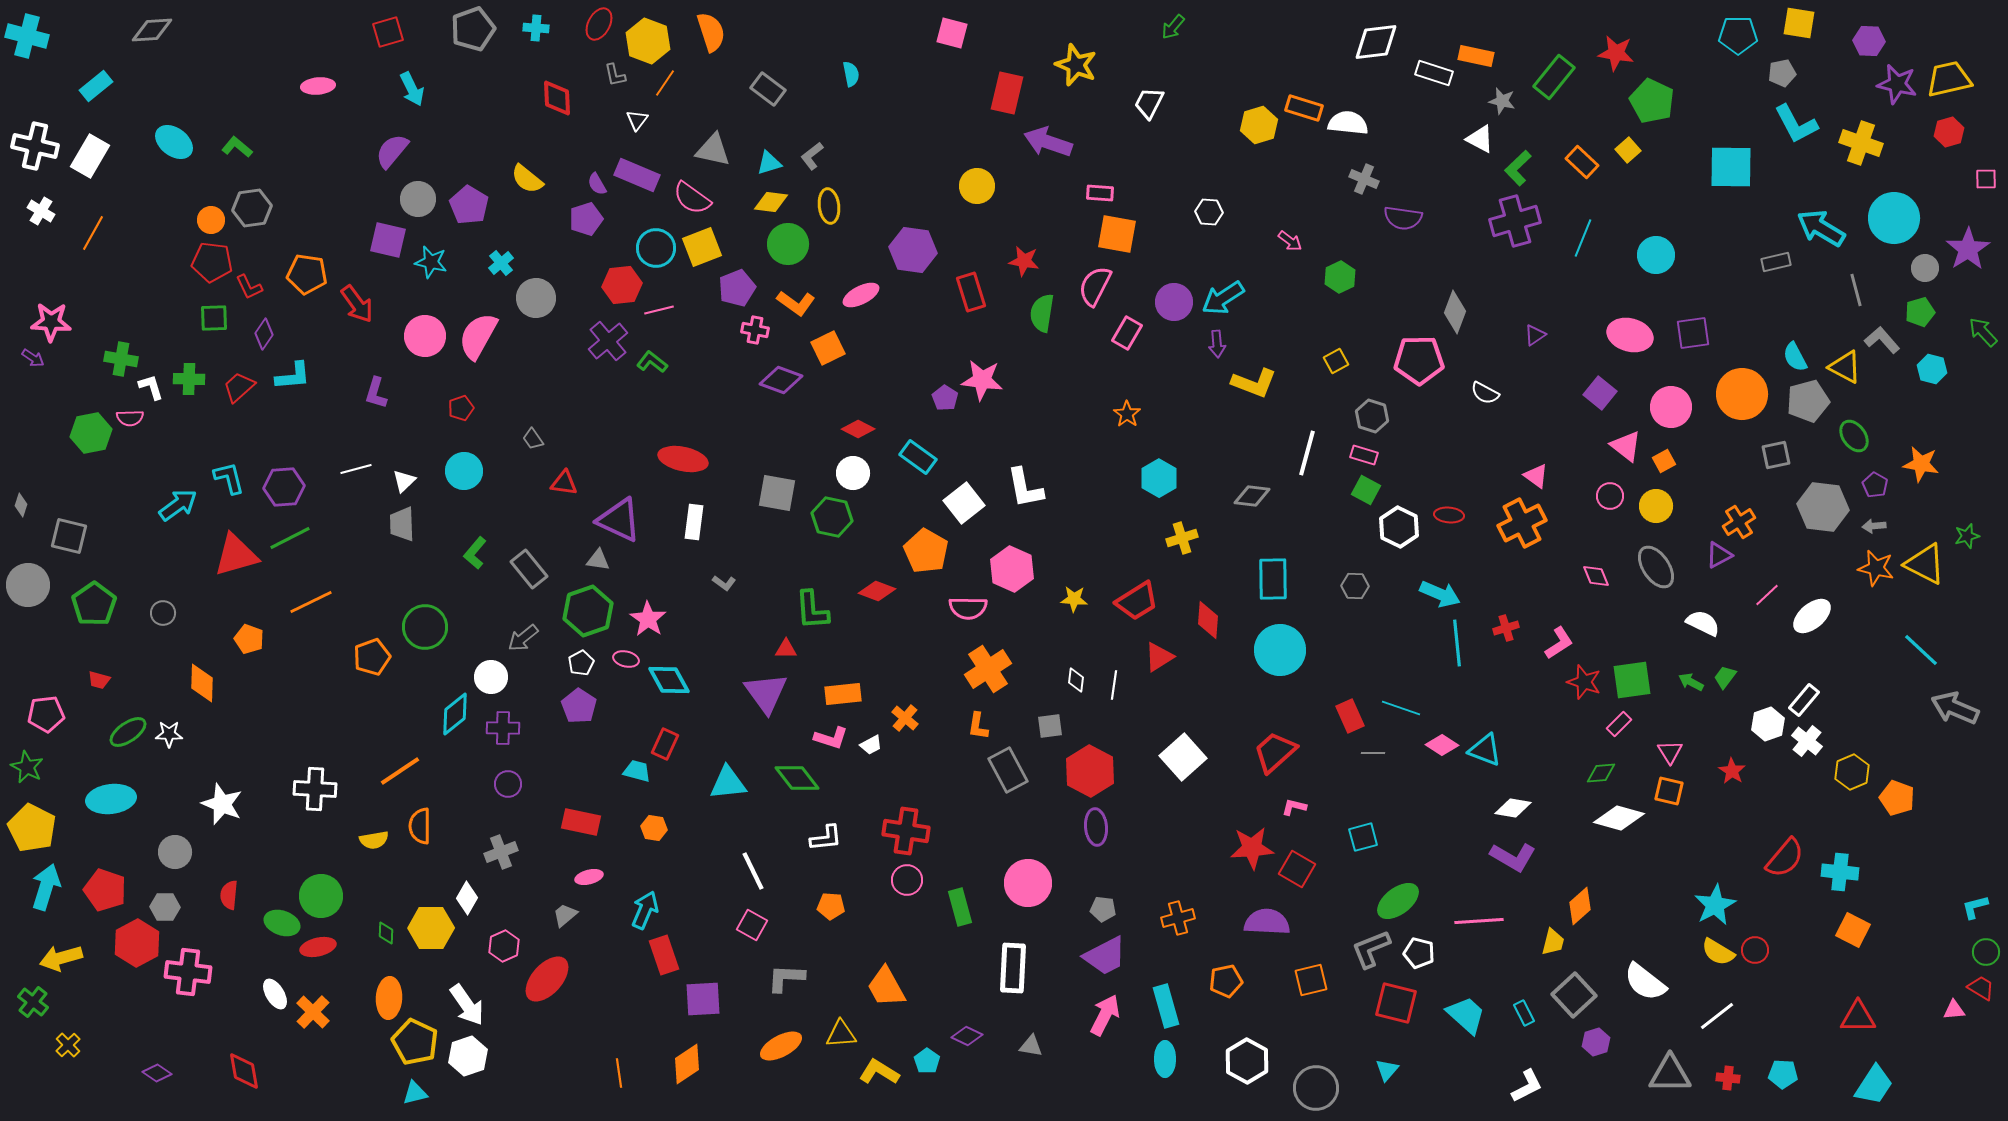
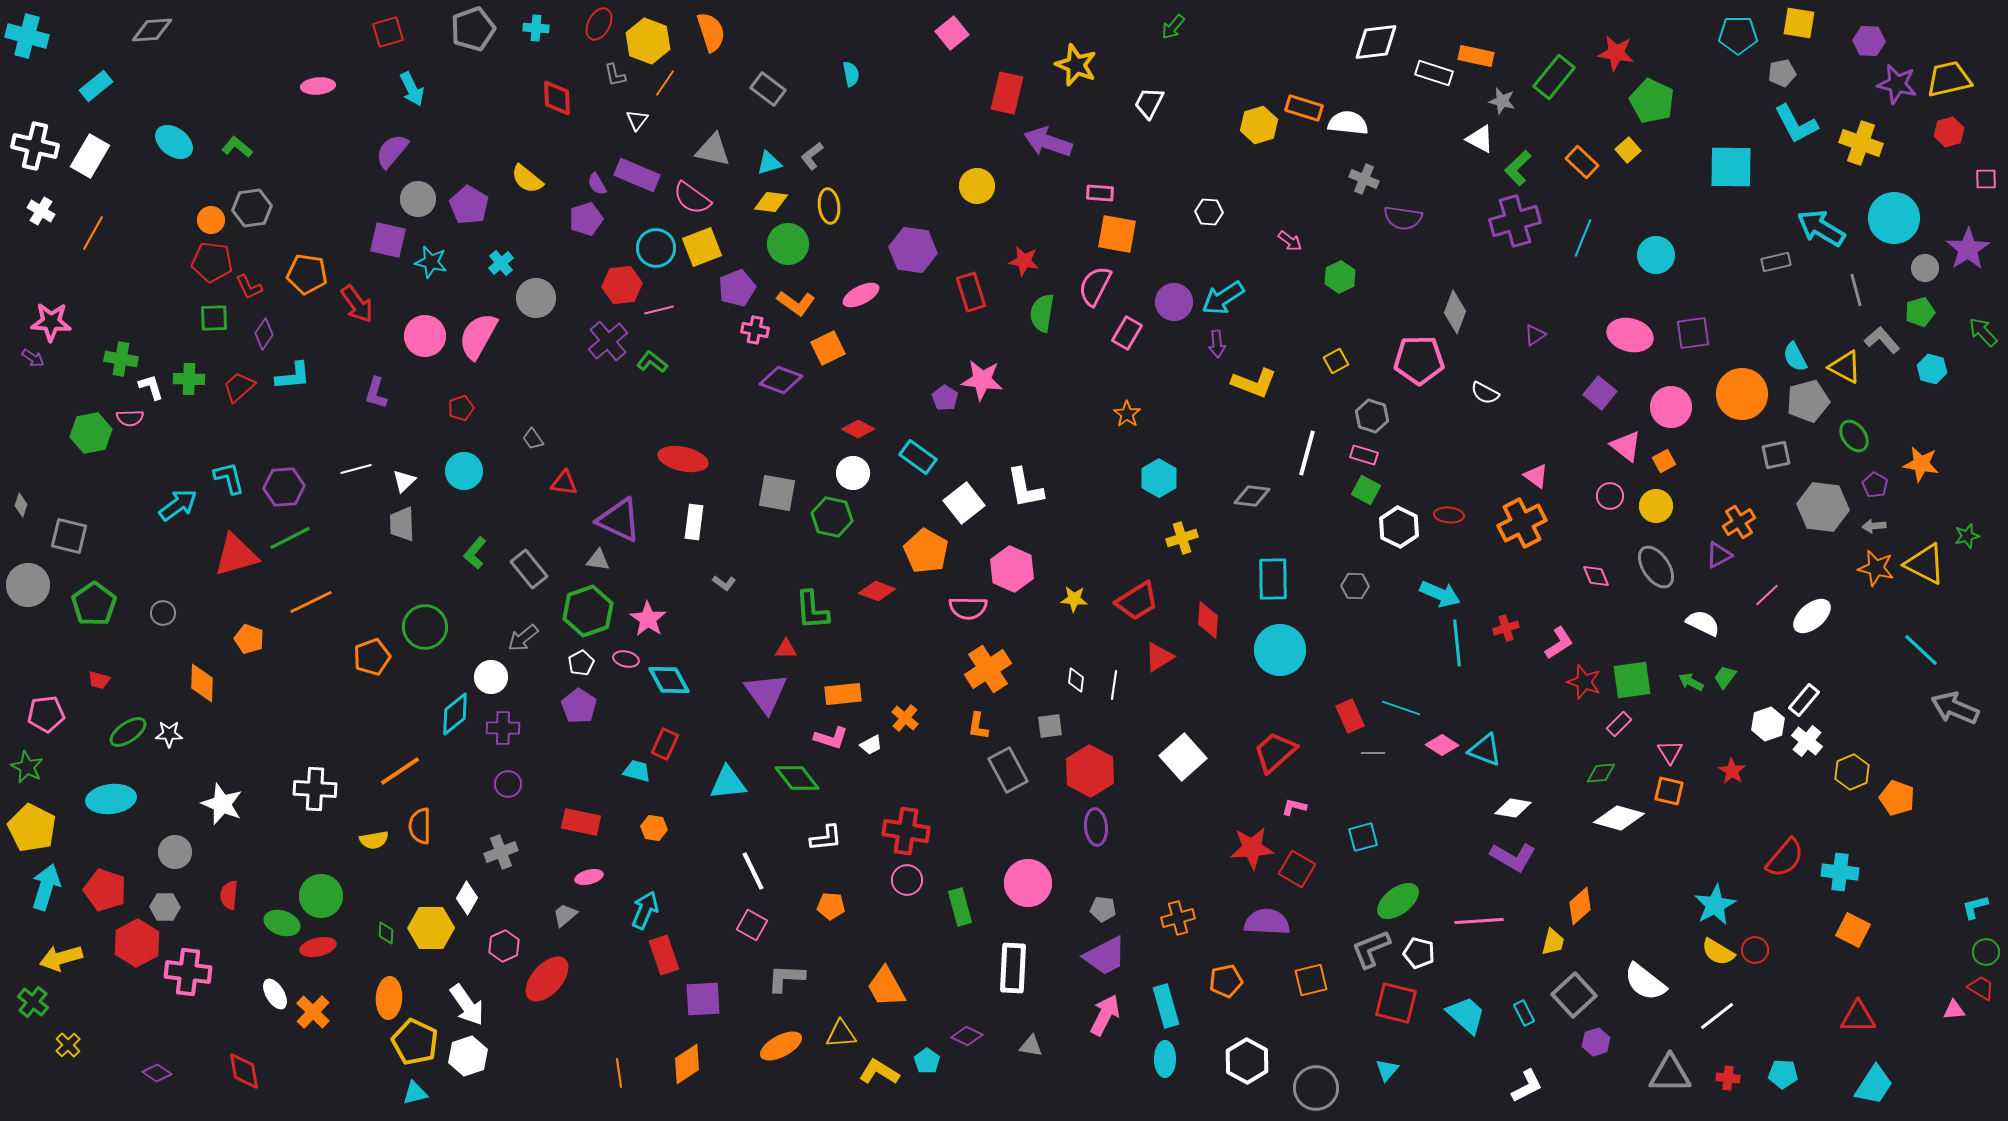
pink square at (952, 33): rotated 36 degrees clockwise
